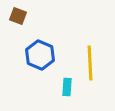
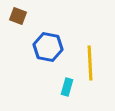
blue hexagon: moved 8 px right, 8 px up; rotated 12 degrees counterclockwise
cyan rectangle: rotated 12 degrees clockwise
